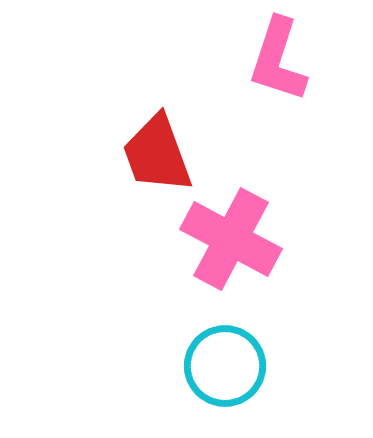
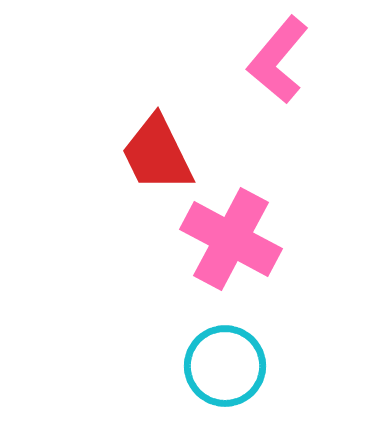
pink L-shape: rotated 22 degrees clockwise
red trapezoid: rotated 6 degrees counterclockwise
